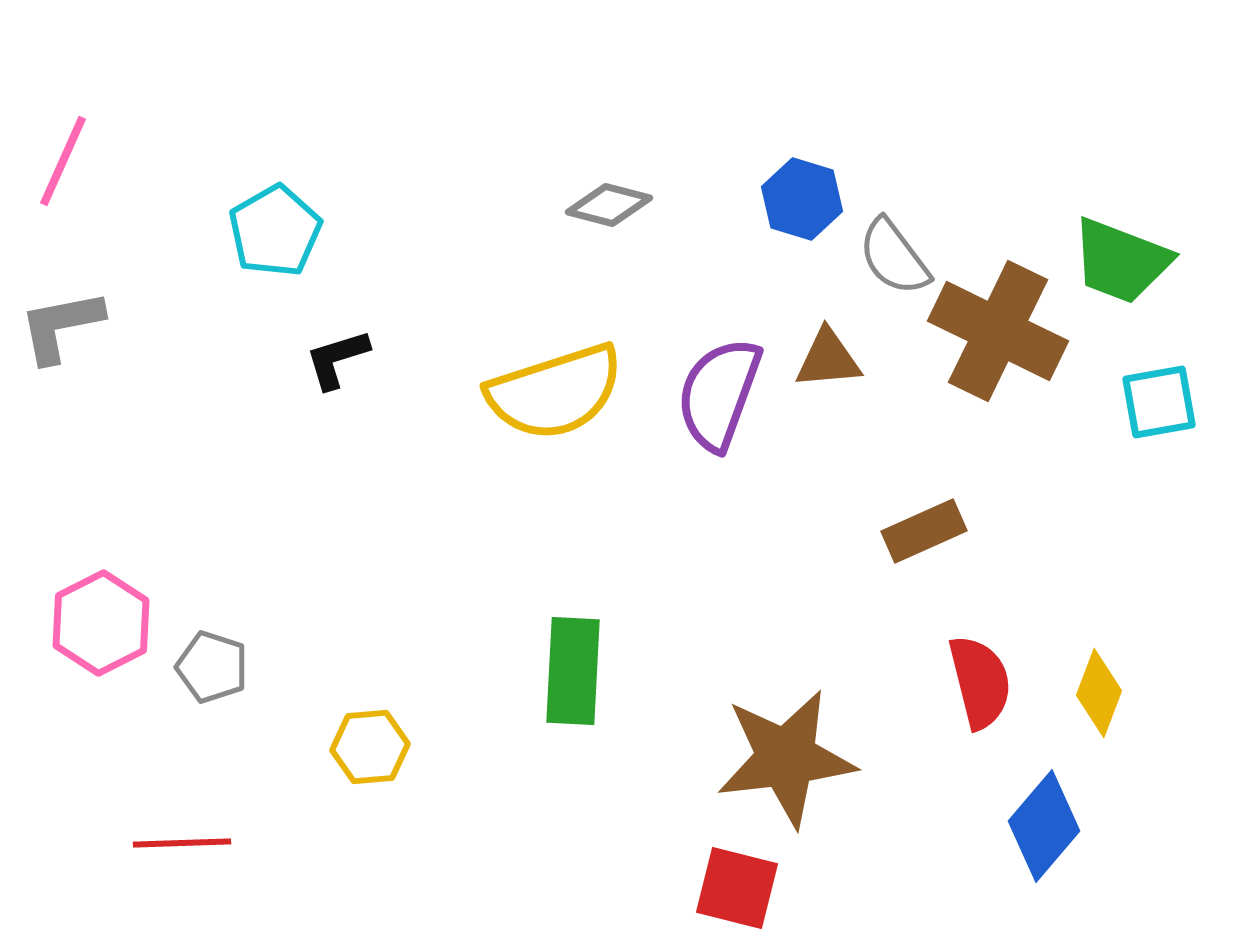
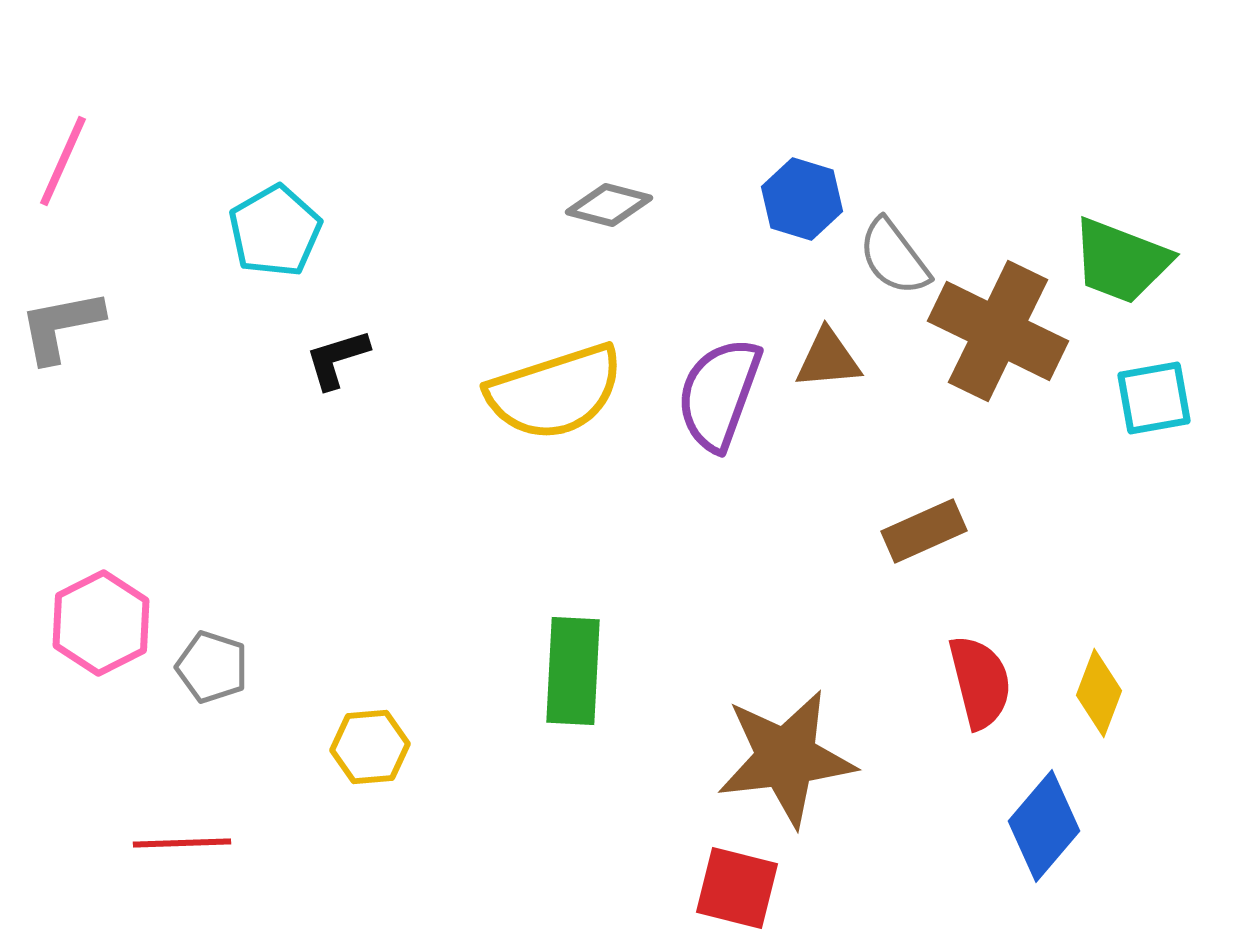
cyan square: moved 5 px left, 4 px up
